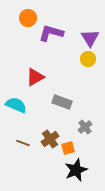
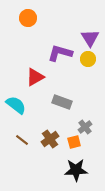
purple L-shape: moved 9 px right, 20 px down
cyan semicircle: rotated 15 degrees clockwise
brown line: moved 1 px left, 3 px up; rotated 16 degrees clockwise
orange square: moved 6 px right, 6 px up
black star: rotated 20 degrees clockwise
